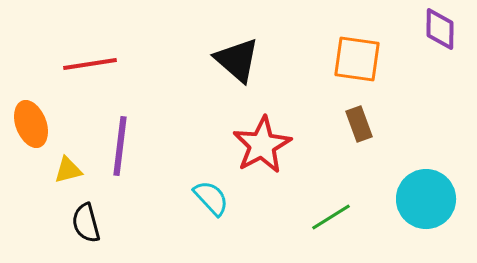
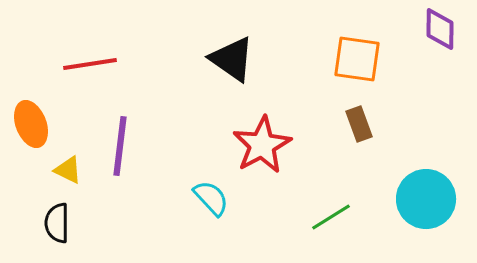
black triangle: moved 5 px left, 1 px up; rotated 6 degrees counterclockwise
yellow triangle: rotated 40 degrees clockwise
black semicircle: moved 29 px left; rotated 15 degrees clockwise
